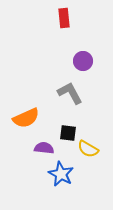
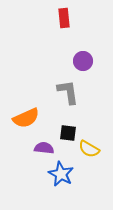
gray L-shape: moved 2 px left, 1 px up; rotated 20 degrees clockwise
yellow semicircle: moved 1 px right
